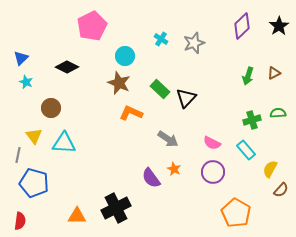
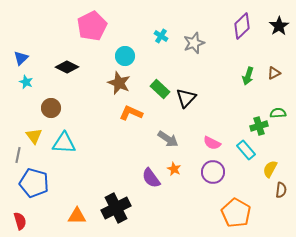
cyan cross: moved 3 px up
green cross: moved 7 px right, 6 px down
brown semicircle: rotated 35 degrees counterclockwise
red semicircle: rotated 24 degrees counterclockwise
